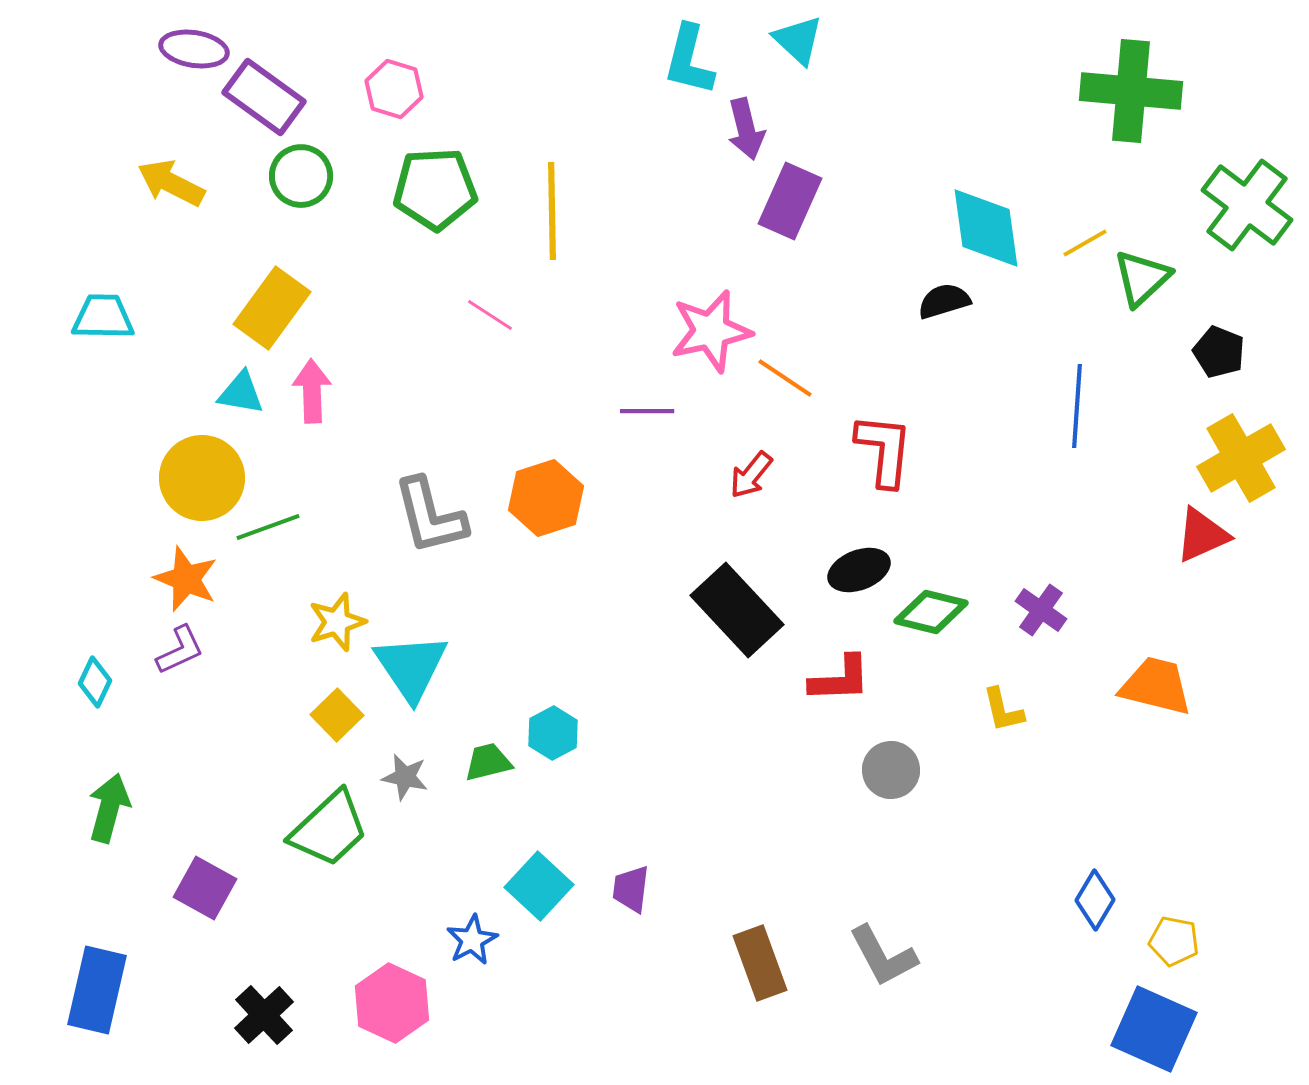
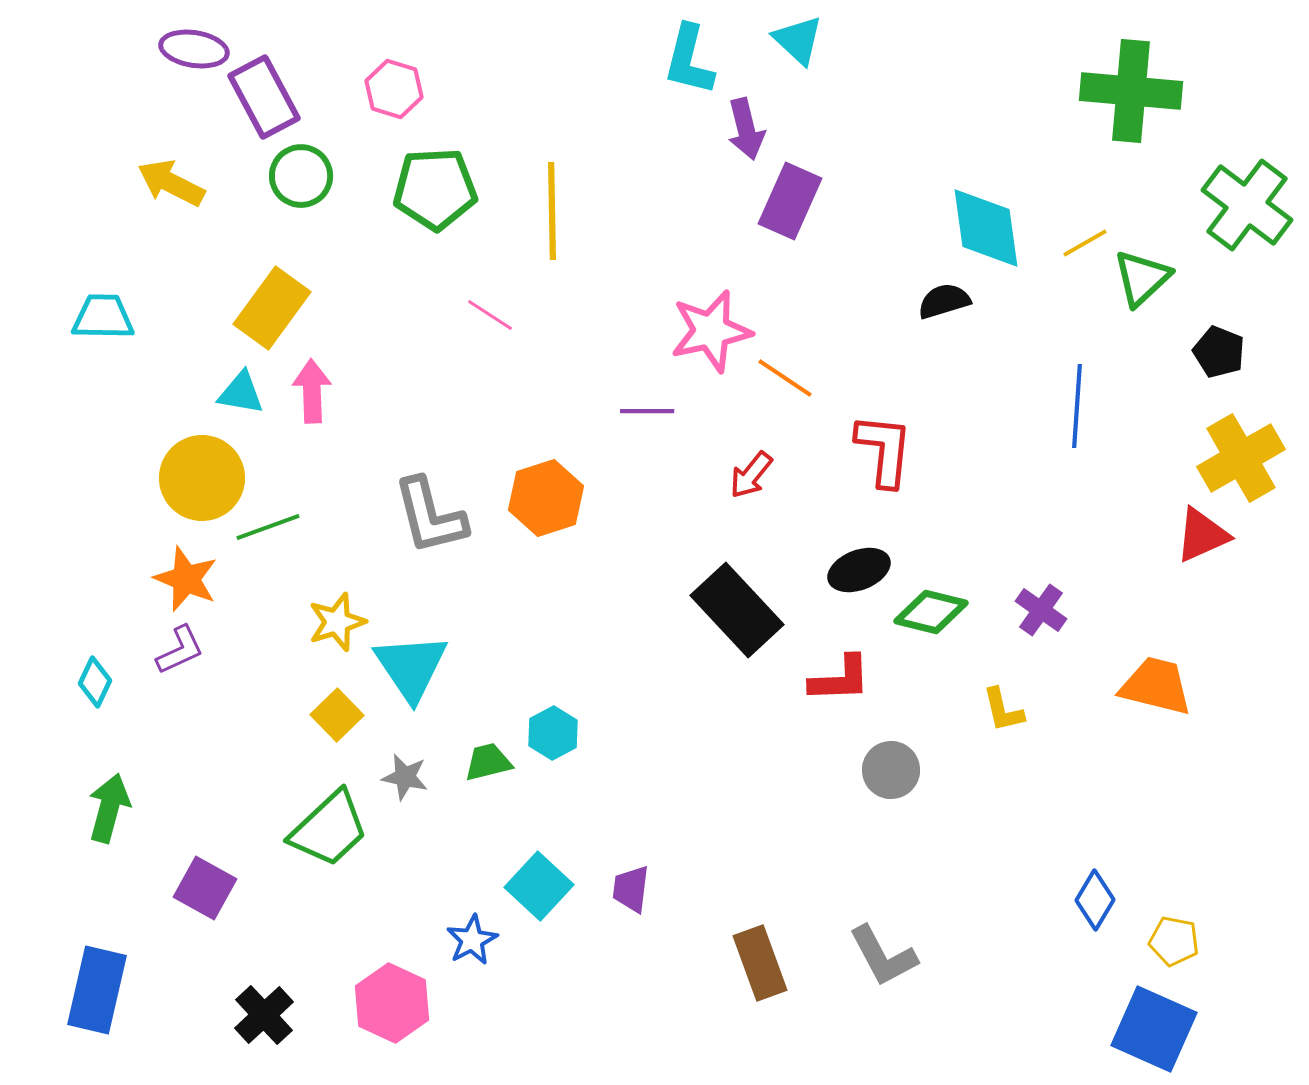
purple rectangle at (264, 97): rotated 26 degrees clockwise
